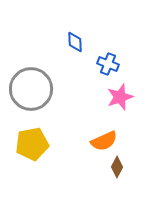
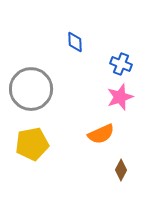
blue cross: moved 13 px right
orange semicircle: moved 3 px left, 7 px up
brown diamond: moved 4 px right, 3 px down
